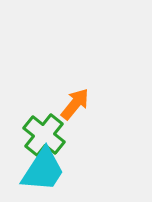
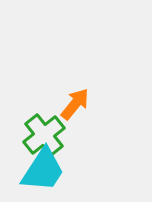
green cross: rotated 12 degrees clockwise
